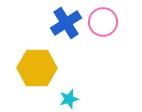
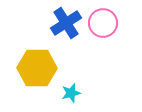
pink circle: moved 1 px down
cyan star: moved 2 px right, 6 px up
